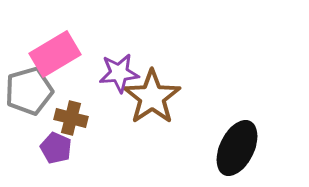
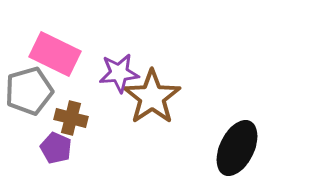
pink rectangle: rotated 57 degrees clockwise
